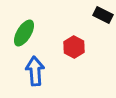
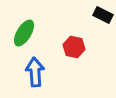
red hexagon: rotated 15 degrees counterclockwise
blue arrow: moved 1 px down
